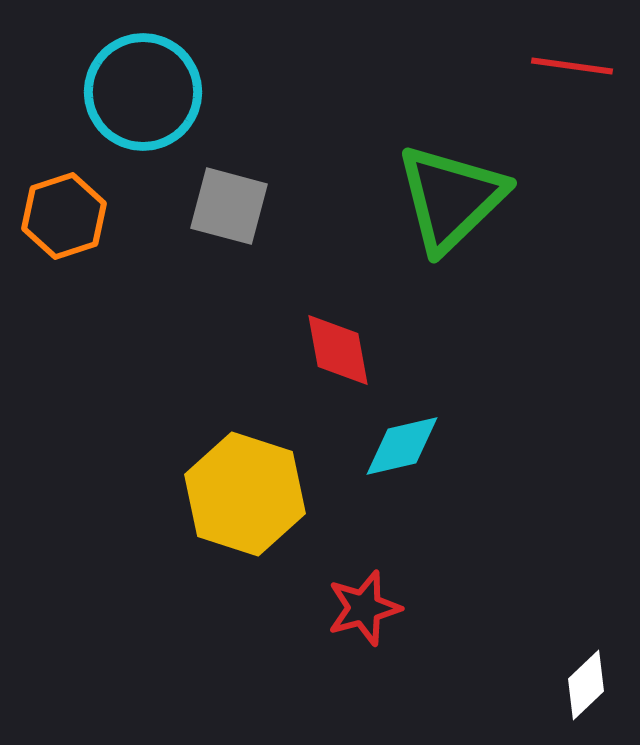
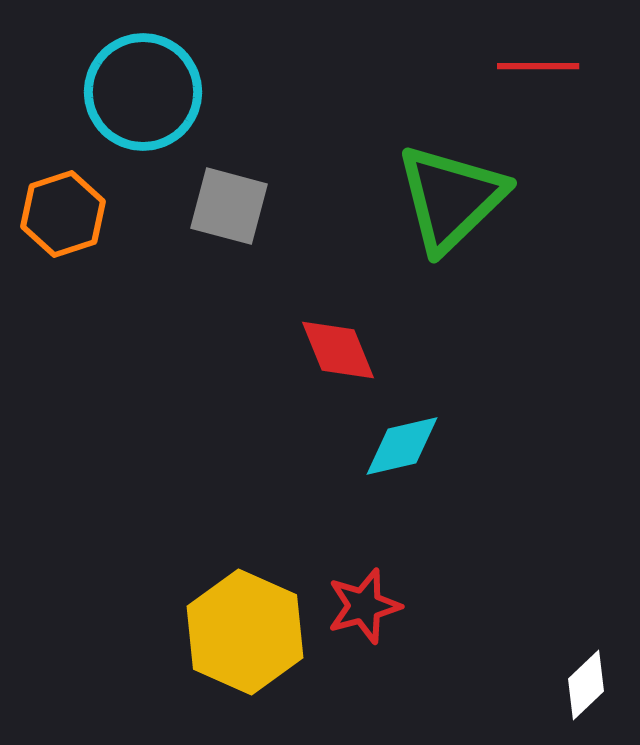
red line: moved 34 px left; rotated 8 degrees counterclockwise
orange hexagon: moved 1 px left, 2 px up
red diamond: rotated 12 degrees counterclockwise
yellow hexagon: moved 138 px down; rotated 6 degrees clockwise
red star: moved 2 px up
